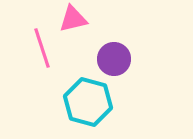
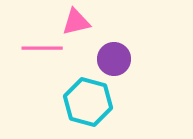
pink triangle: moved 3 px right, 3 px down
pink line: rotated 72 degrees counterclockwise
